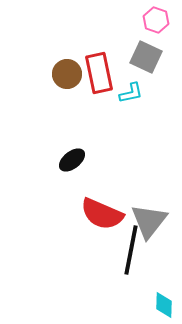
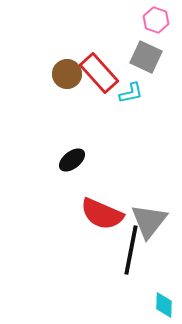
red rectangle: rotated 30 degrees counterclockwise
